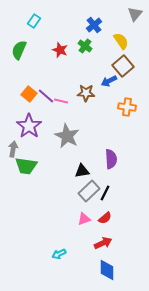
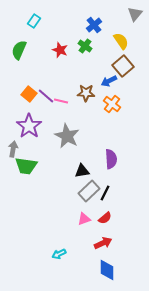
orange cross: moved 15 px left, 3 px up; rotated 30 degrees clockwise
